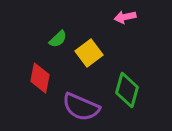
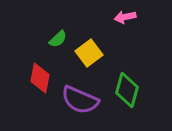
purple semicircle: moved 1 px left, 7 px up
